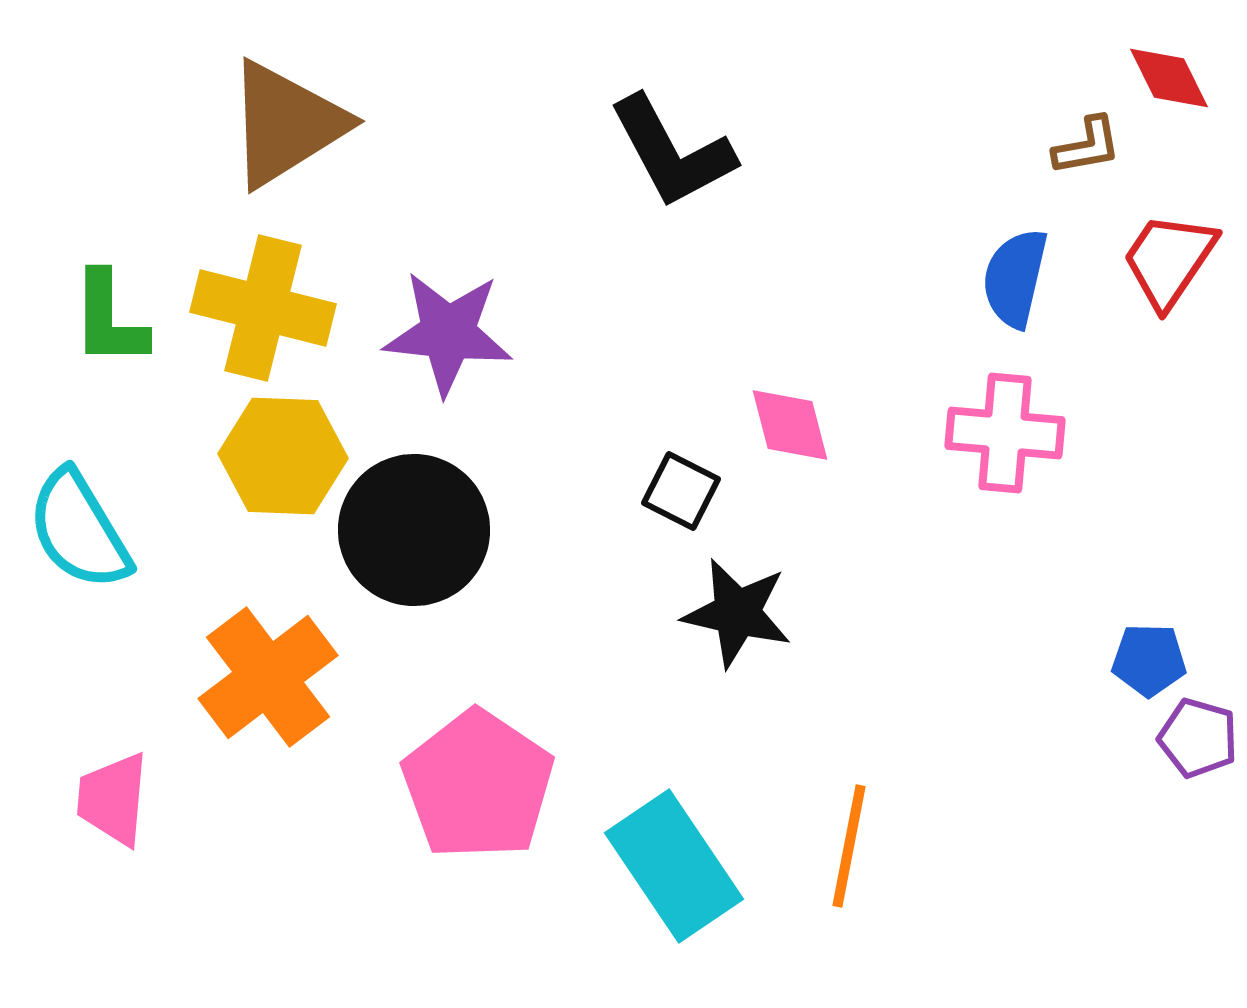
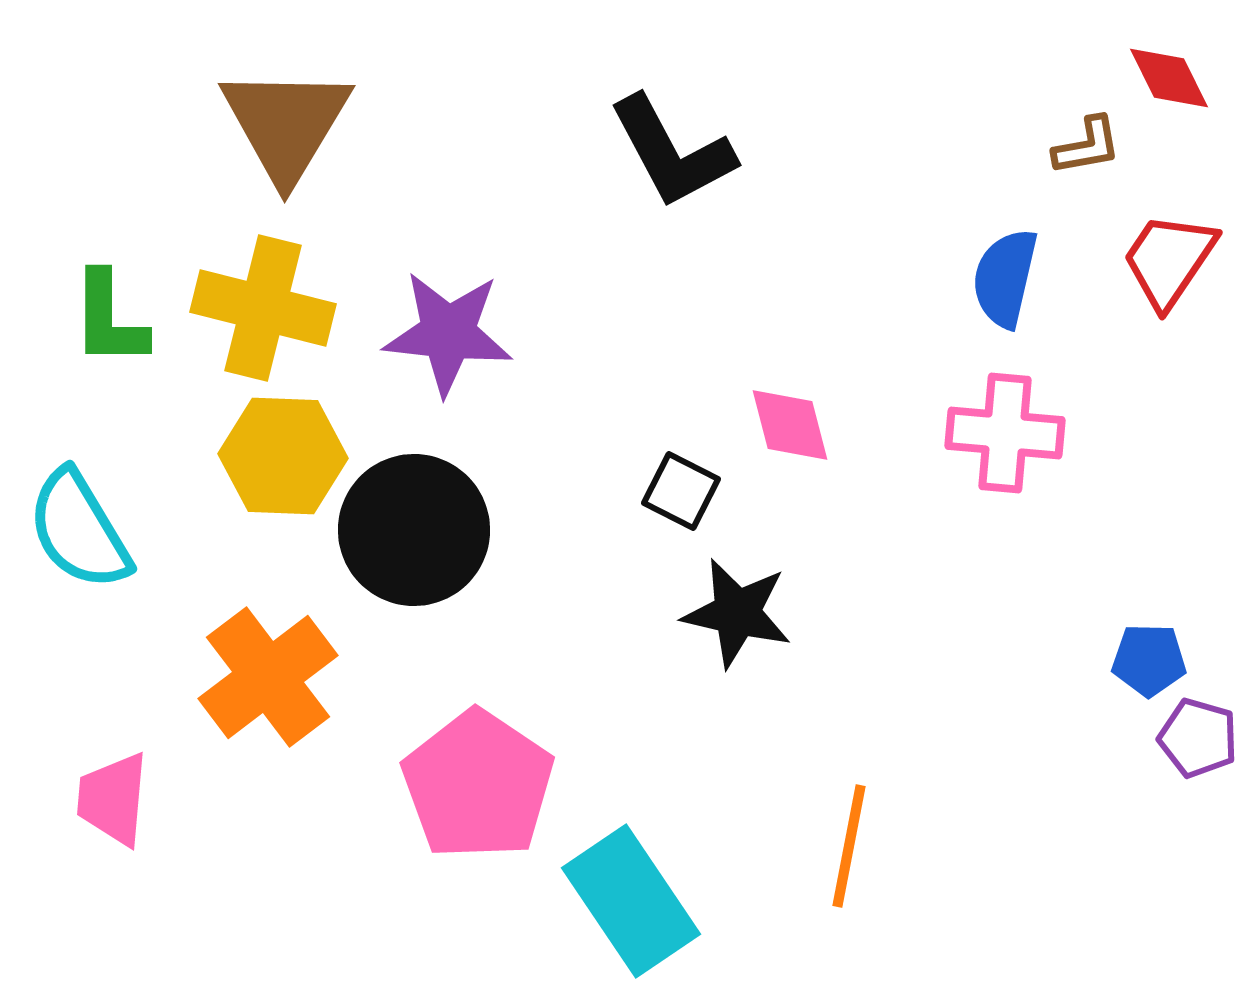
brown triangle: rotated 27 degrees counterclockwise
blue semicircle: moved 10 px left
cyan rectangle: moved 43 px left, 35 px down
